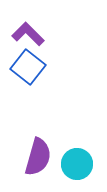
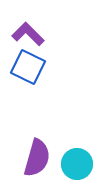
blue square: rotated 12 degrees counterclockwise
purple semicircle: moved 1 px left, 1 px down
